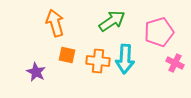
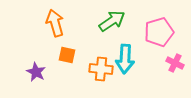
orange cross: moved 3 px right, 8 px down
